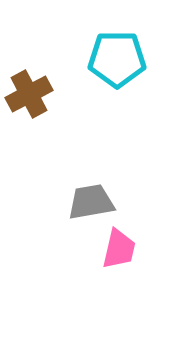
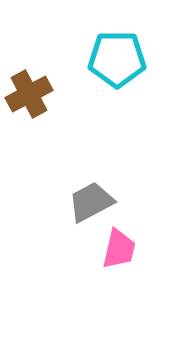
gray trapezoid: rotated 18 degrees counterclockwise
